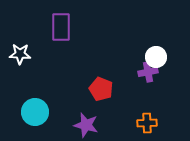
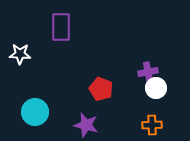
white circle: moved 31 px down
orange cross: moved 5 px right, 2 px down
